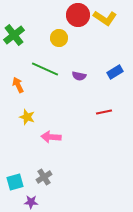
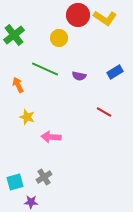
red line: rotated 42 degrees clockwise
